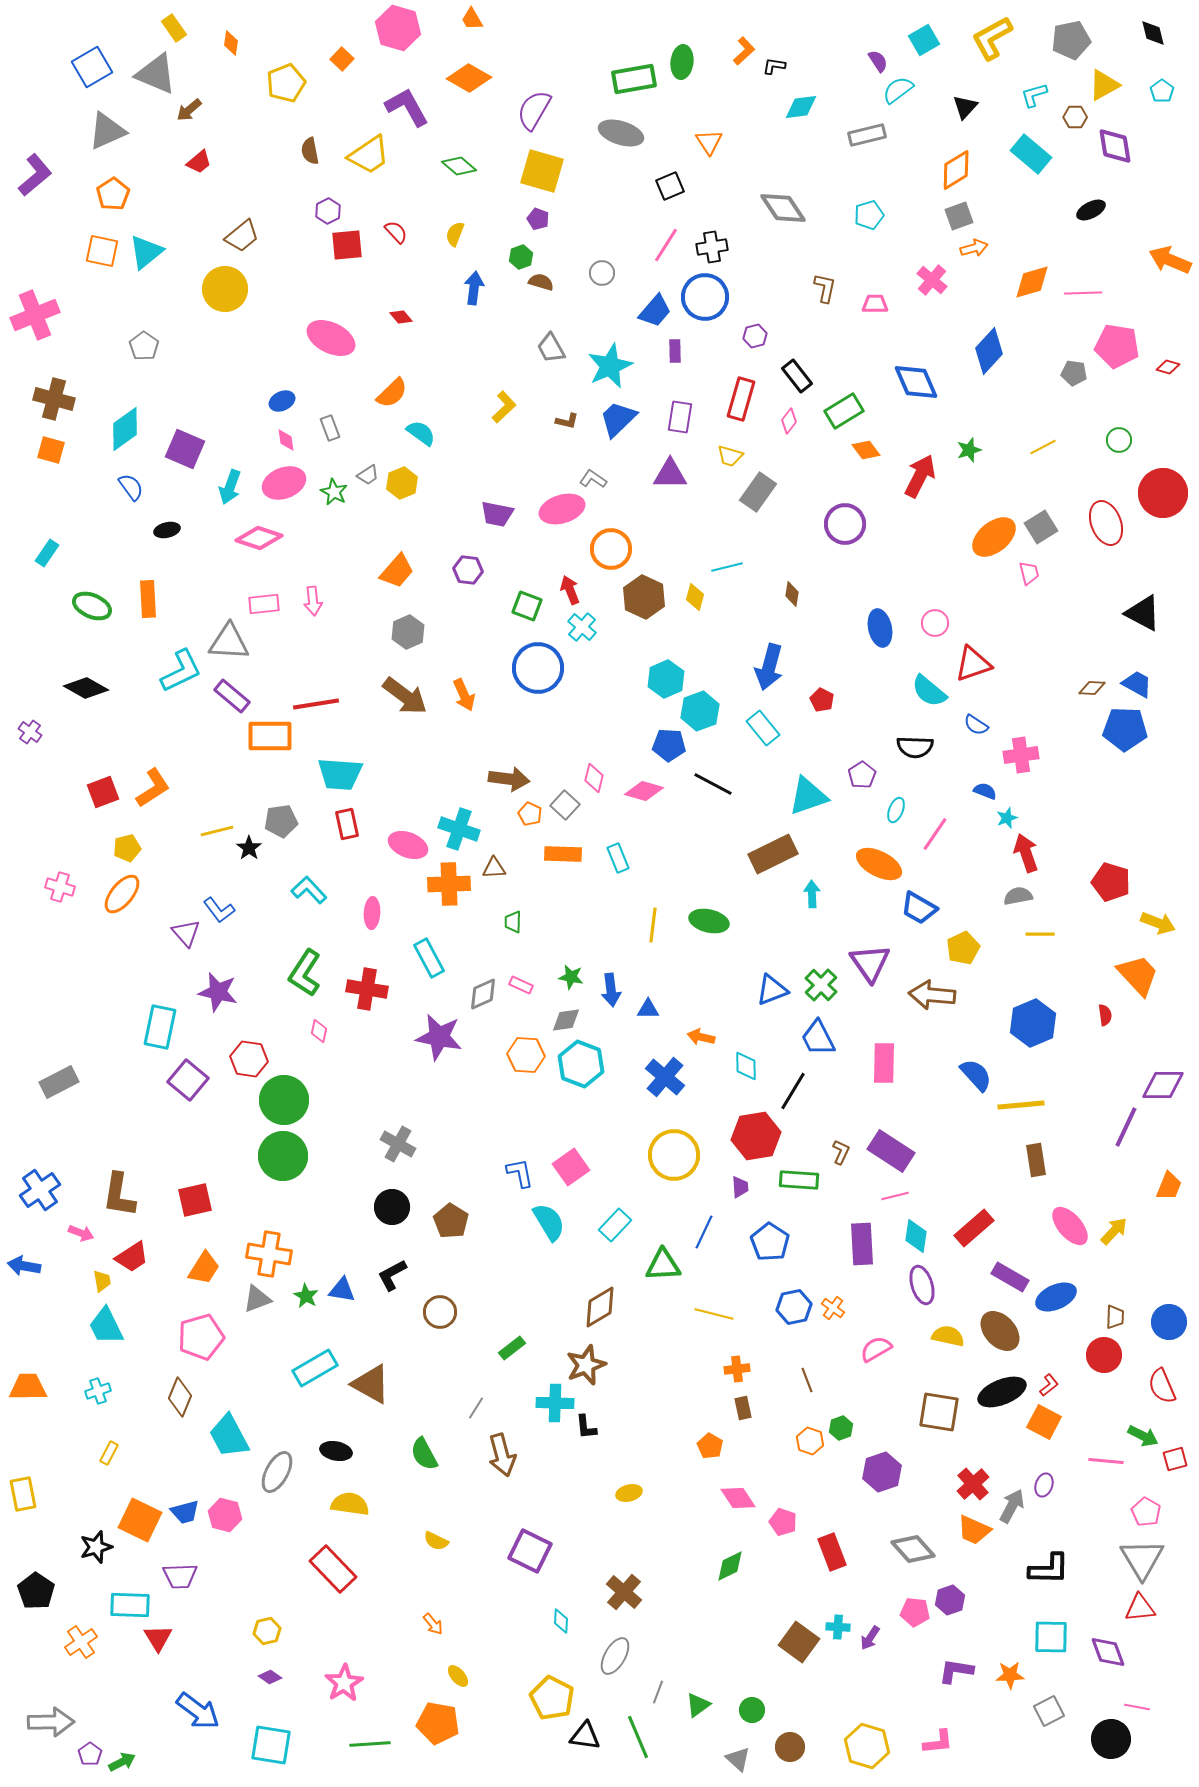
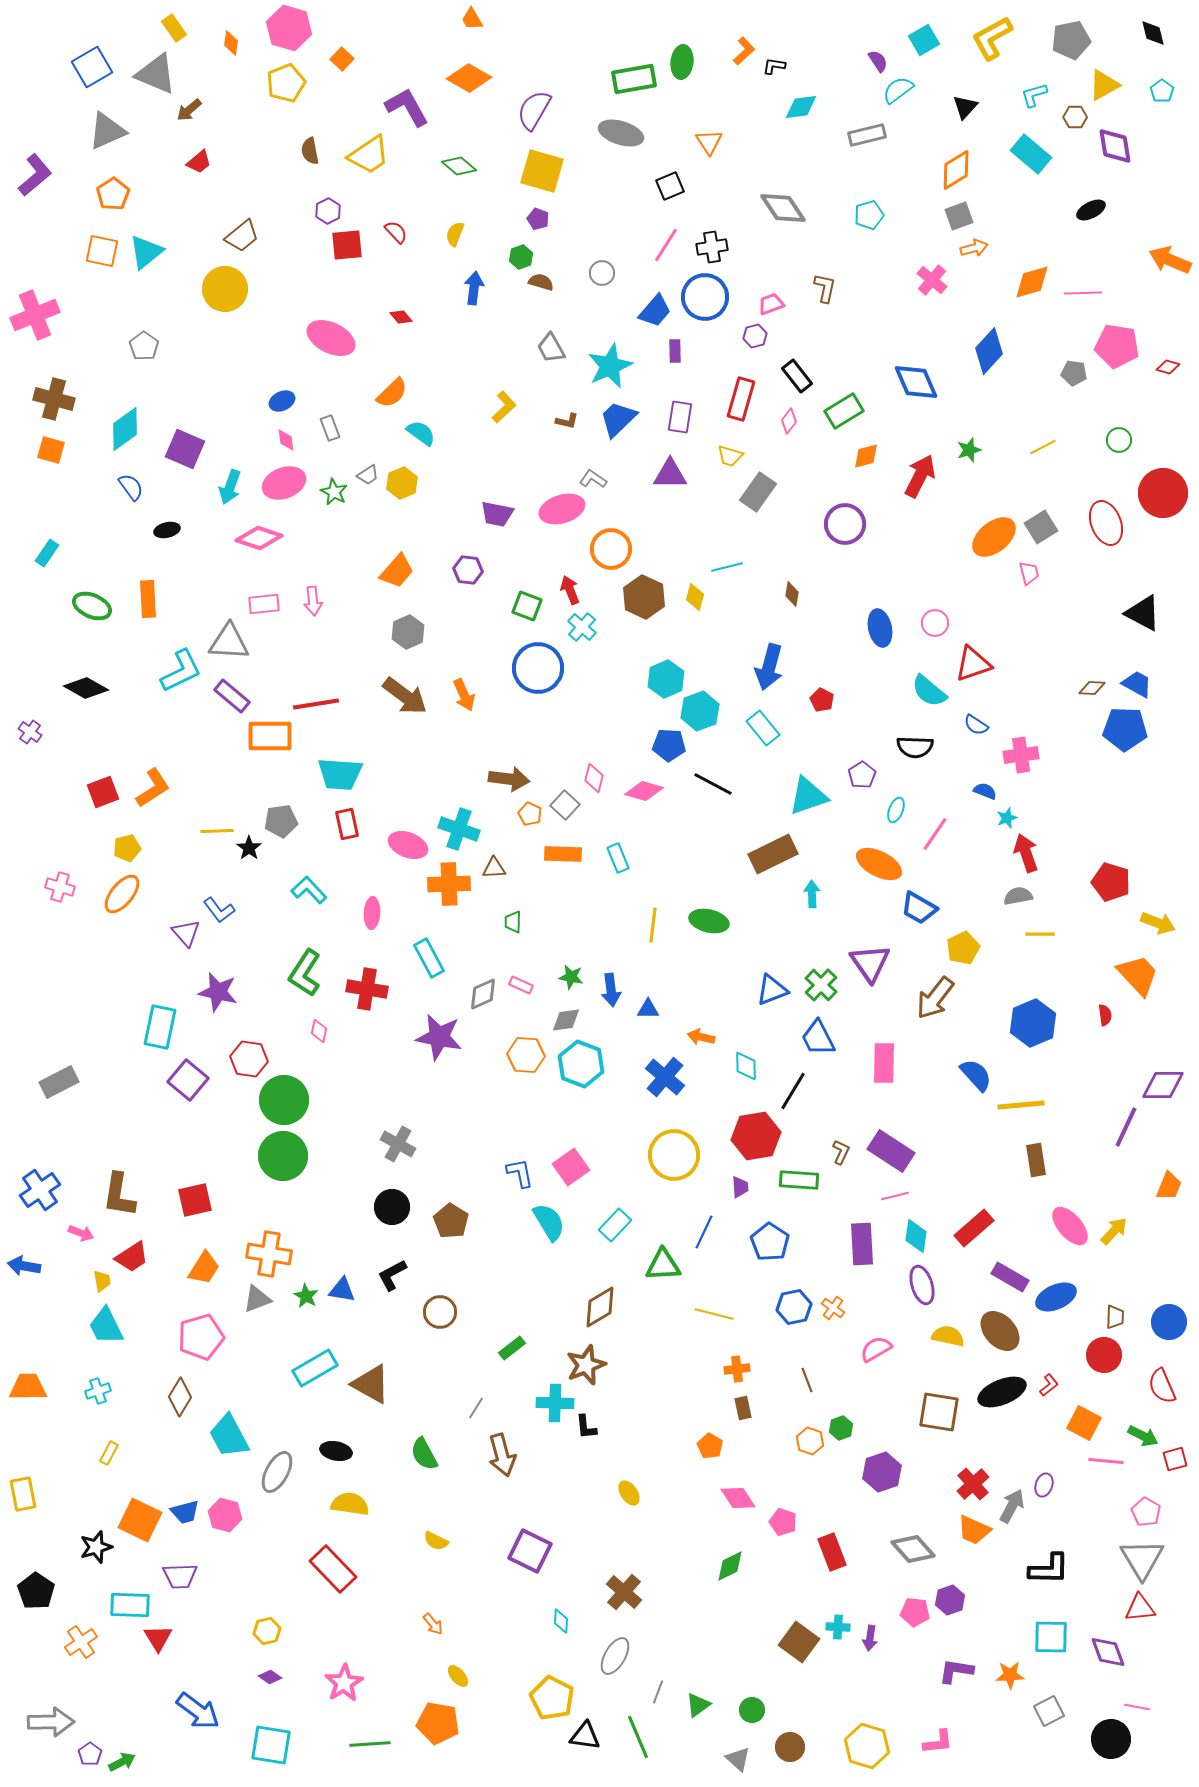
pink hexagon at (398, 28): moved 109 px left
pink trapezoid at (875, 304): moved 104 px left; rotated 20 degrees counterclockwise
orange diamond at (866, 450): moved 6 px down; rotated 68 degrees counterclockwise
yellow line at (217, 831): rotated 12 degrees clockwise
brown arrow at (932, 995): moved 3 px right, 3 px down; rotated 57 degrees counterclockwise
brown diamond at (180, 1397): rotated 9 degrees clockwise
orange square at (1044, 1422): moved 40 px right, 1 px down
yellow ellipse at (629, 1493): rotated 70 degrees clockwise
purple arrow at (870, 1638): rotated 25 degrees counterclockwise
